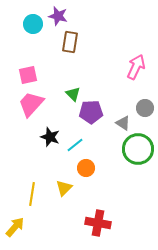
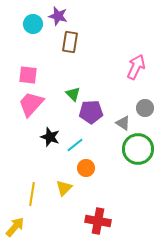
pink square: rotated 18 degrees clockwise
red cross: moved 2 px up
